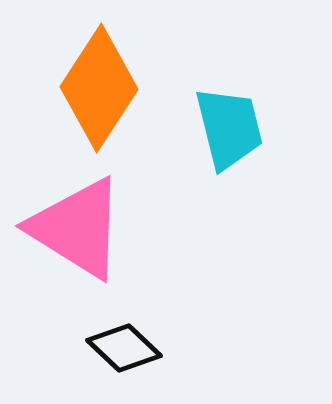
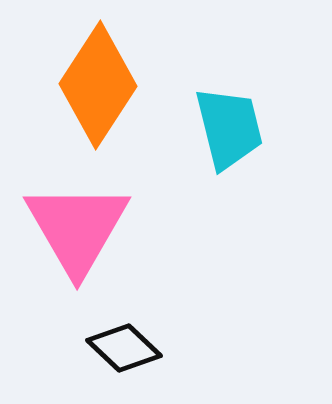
orange diamond: moved 1 px left, 3 px up
pink triangle: rotated 28 degrees clockwise
